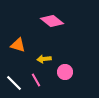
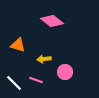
pink line: rotated 40 degrees counterclockwise
